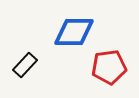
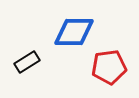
black rectangle: moved 2 px right, 3 px up; rotated 15 degrees clockwise
